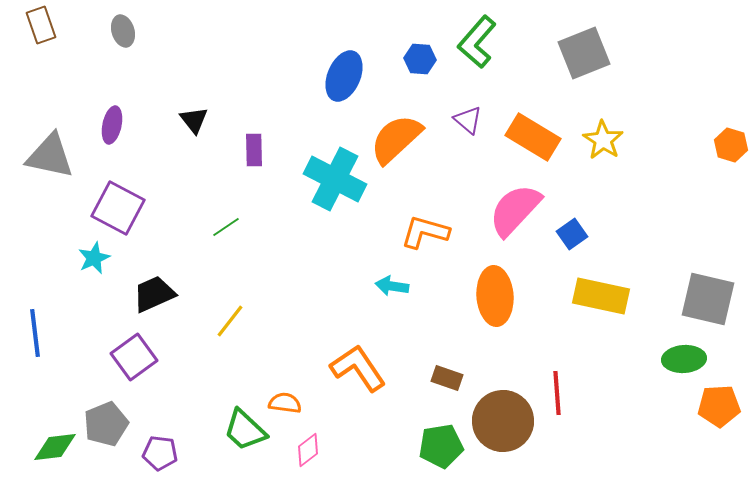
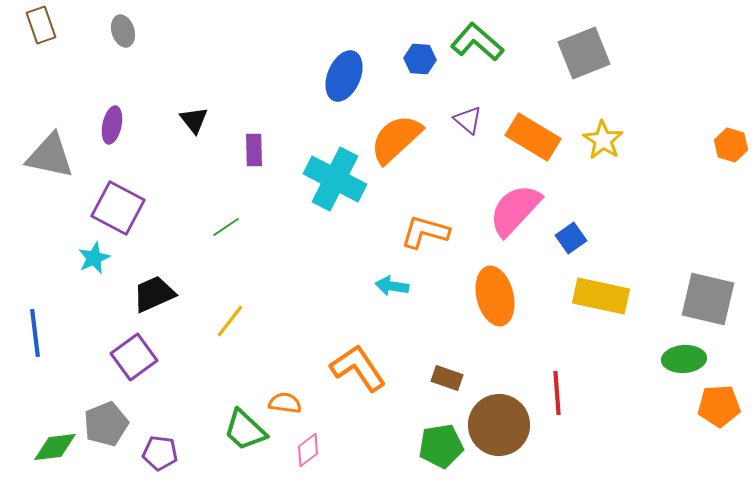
green L-shape at (477, 42): rotated 90 degrees clockwise
blue square at (572, 234): moved 1 px left, 4 px down
orange ellipse at (495, 296): rotated 10 degrees counterclockwise
brown circle at (503, 421): moved 4 px left, 4 px down
